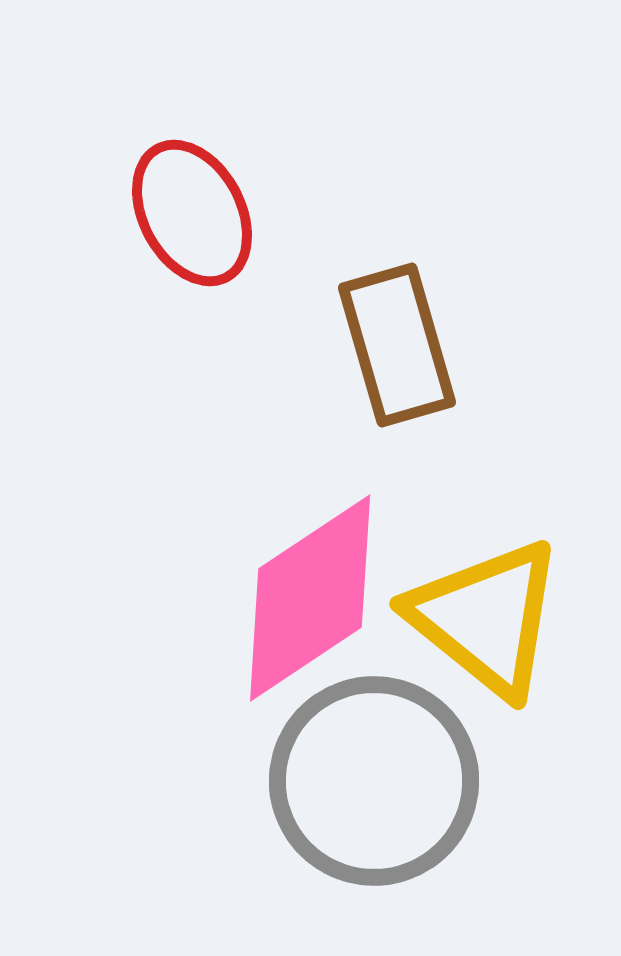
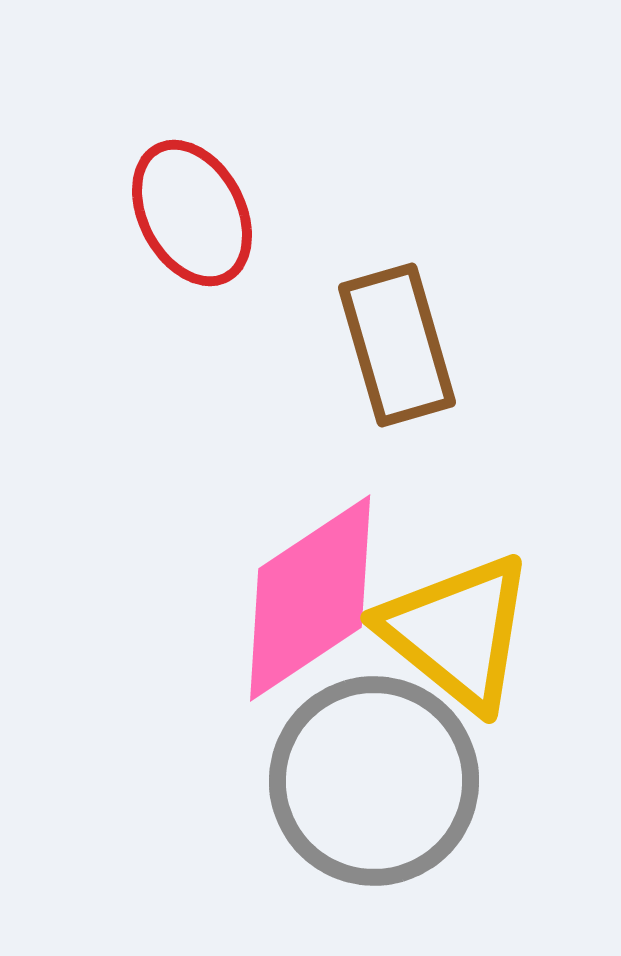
yellow triangle: moved 29 px left, 14 px down
